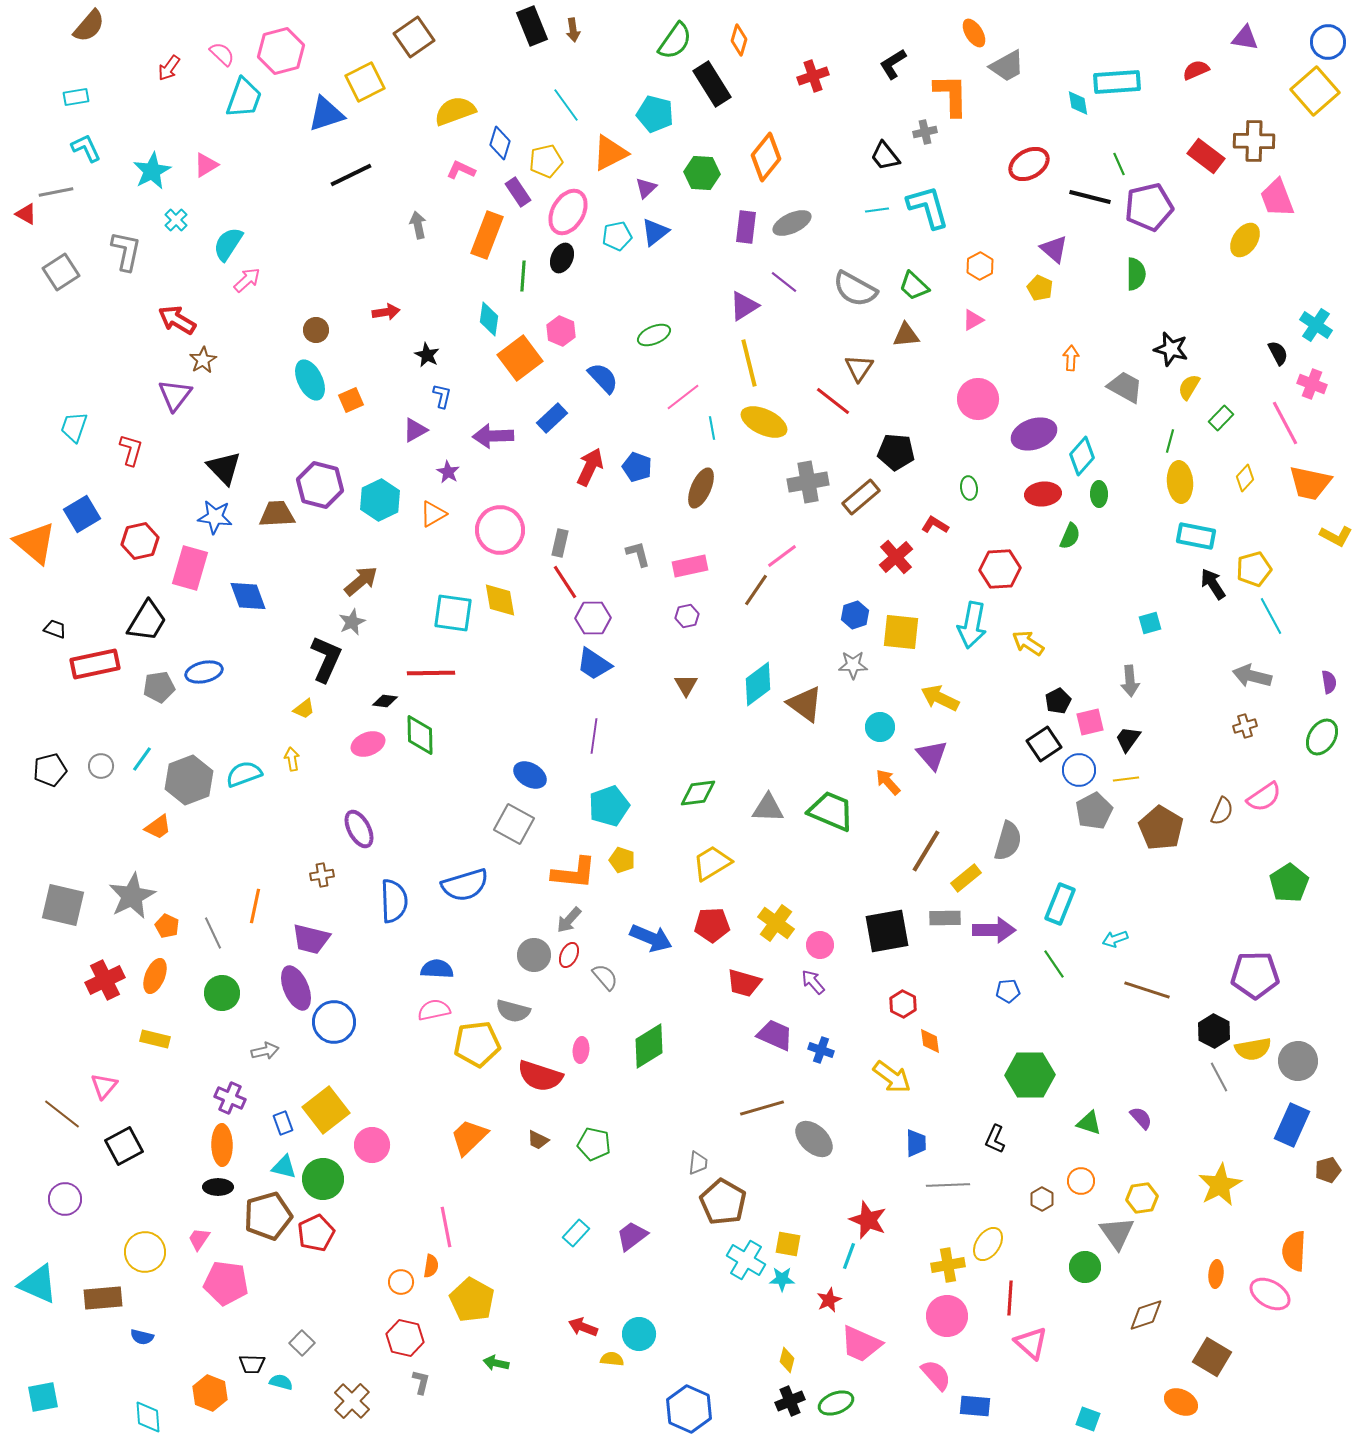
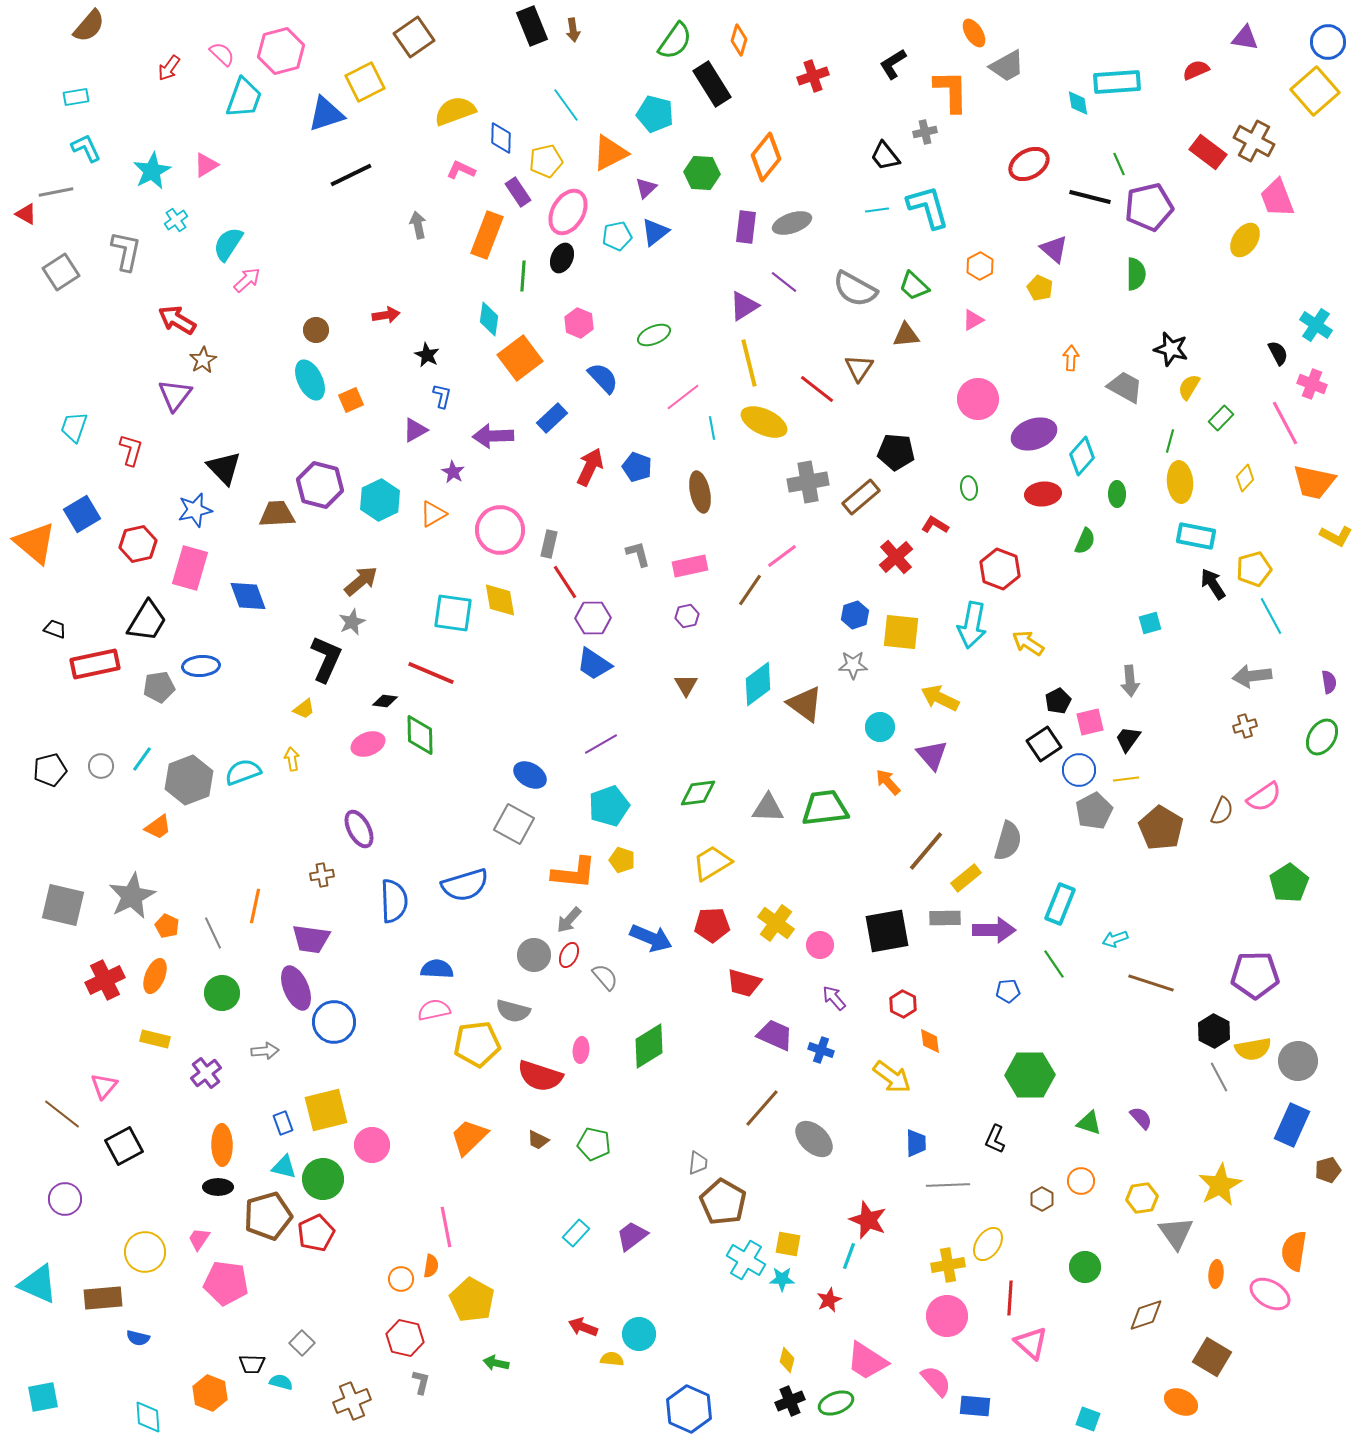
orange L-shape at (951, 95): moved 4 px up
brown cross at (1254, 141): rotated 27 degrees clockwise
blue diamond at (500, 143): moved 1 px right, 5 px up; rotated 16 degrees counterclockwise
red rectangle at (1206, 156): moved 2 px right, 4 px up
cyan cross at (176, 220): rotated 10 degrees clockwise
gray ellipse at (792, 223): rotated 6 degrees clockwise
red arrow at (386, 312): moved 3 px down
pink hexagon at (561, 331): moved 18 px right, 8 px up
red line at (833, 401): moved 16 px left, 12 px up
purple star at (448, 472): moved 5 px right
orange trapezoid at (1310, 483): moved 4 px right, 1 px up
brown ellipse at (701, 488): moved 1 px left, 4 px down; rotated 36 degrees counterclockwise
green ellipse at (1099, 494): moved 18 px right
blue star at (215, 517): moved 20 px left, 7 px up; rotated 20 degrees counterclockwise
green semicircle at (1070, 536): moved 15 px right, 5 px down
red hexagon at (140, 541): moved 2 px left, 3 px down
gray rectangle at (560, 543): moved 11 px left, 1 px down
red hexagon at (1000, 569): rotated 24 degrees clockwise
brown line at (756, 590): moved 6 px left
blue ellipse at (204, 672): moved 3 px left, 6 px up; rotated 9 degrees clockwise
red line at (431, 673): rotated 24 degrees clockwise
gray arrow at (1252, 676): rotated 21 degrees counterclockwise
purple line at (594, 736): moved 7 px right, 8 px down; rotated 52 degrees clockwise
cyan semicircle at (244, 774): moved 1 px left, 2 px up
green trapezoid at (831, 811): moved 6 px left, 3 px up; rotated 30 degrees counterclockwise
brown line at (926, 851): rotated 9 degrees clockwise
purple trapezoid at (311, 939): rotated 6 degrees counterclockwise
purple arrow at (813, 982): moved 21 px right, 16 px down
brown line at (1147, 990): moved 4 px right, 7 px up
gray arrow at (265, 1051): rotated 8 degrees clockwise
purple cross at (230, 1098): moved 24 px left, 25 px up; rotated 28 degrees clockwise
brown line at (762, 1108): rotated 33 degrees counterclockwise
yellow square at (326, 1110): rotated 24 degrees clockwise
gray triangle at (1117, 1233): moved 59 px right
orange semicircle at (1294, 1251): rotated 6 degrees clockwise
orange circle at (401, 1282): moved 3 px up
blue semicircle at (142, 1337): moved 4 px left, 1 px down
pink trapezoid at (861, 1344): moved 6 px right, 17 px down; rotated 9 degrees clockwise
pink semicircle at (936, 1375): moved 6 px down
brown cross at (352, 1401): rotated 24 degrees clockwise
